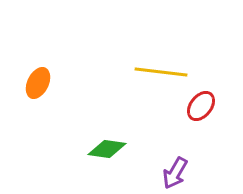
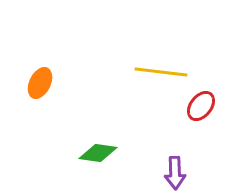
orange ellipse: moved 2 px right
green diamond: moved 9 px left, 4 px down
purple arrow: rotated 32 degrees counterclockwise
